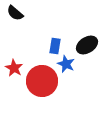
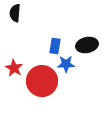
black semicircle: rotated 54 degrees clockwise
black ellipse: rotated 20 degrees clockwise
blue star: rotated 24 degrees counterclockwise
